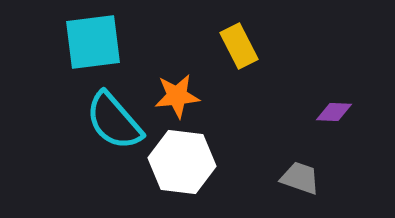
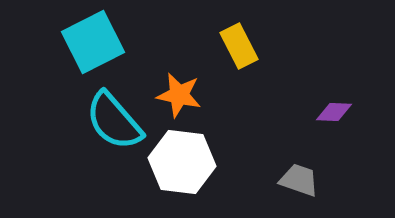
cyan square: rotated 20 degrees counterclockwise
orange star: moved 2 px right, 1 px up; rotated 18 degrees clockwise
gray trapezoid: moved 1 px left, 2 px down
